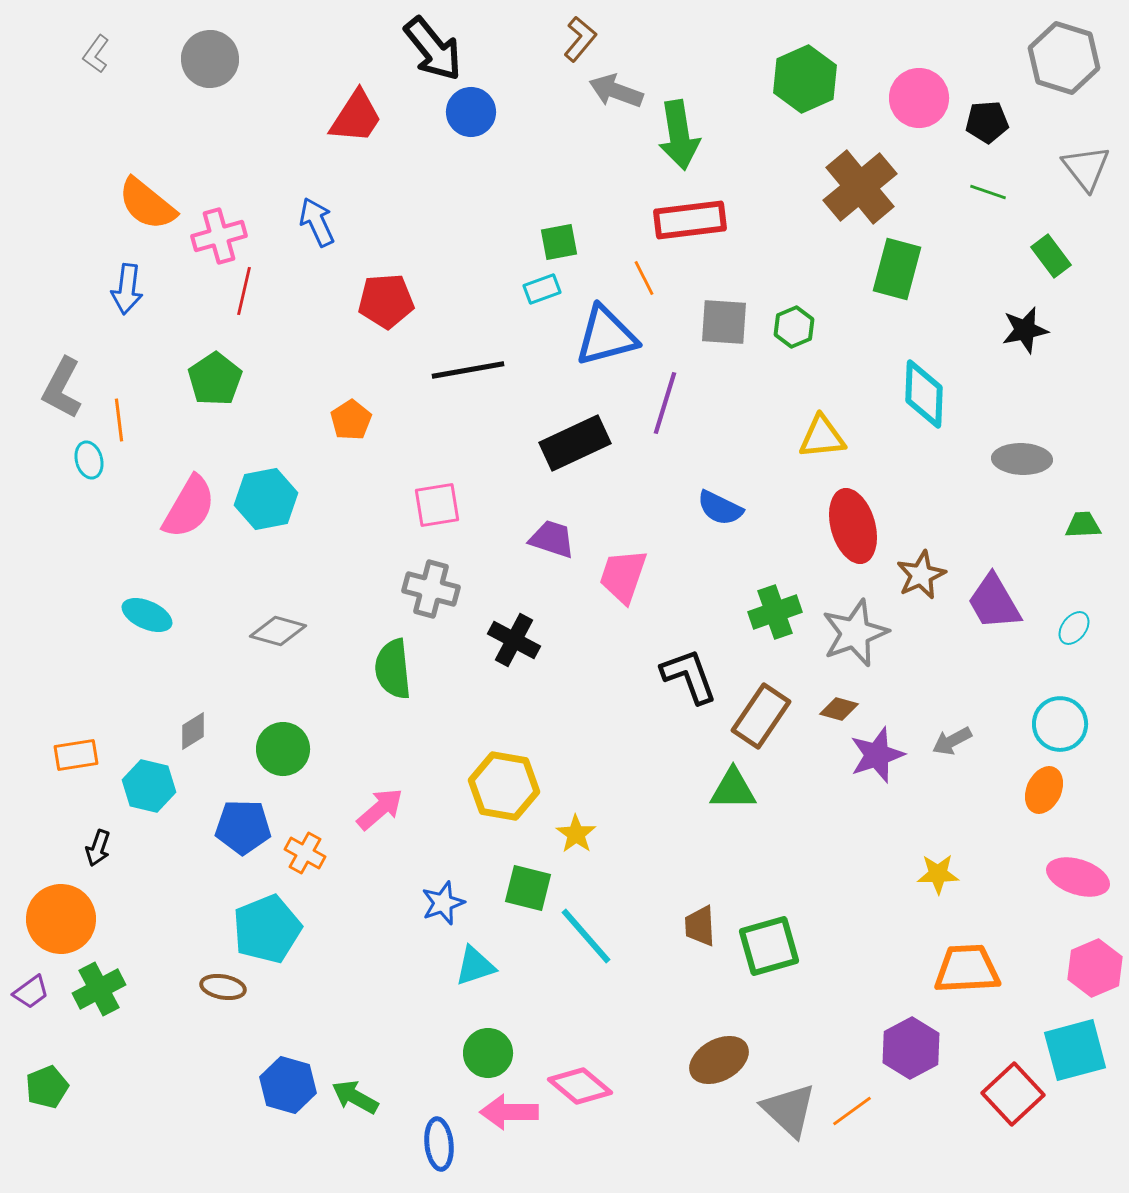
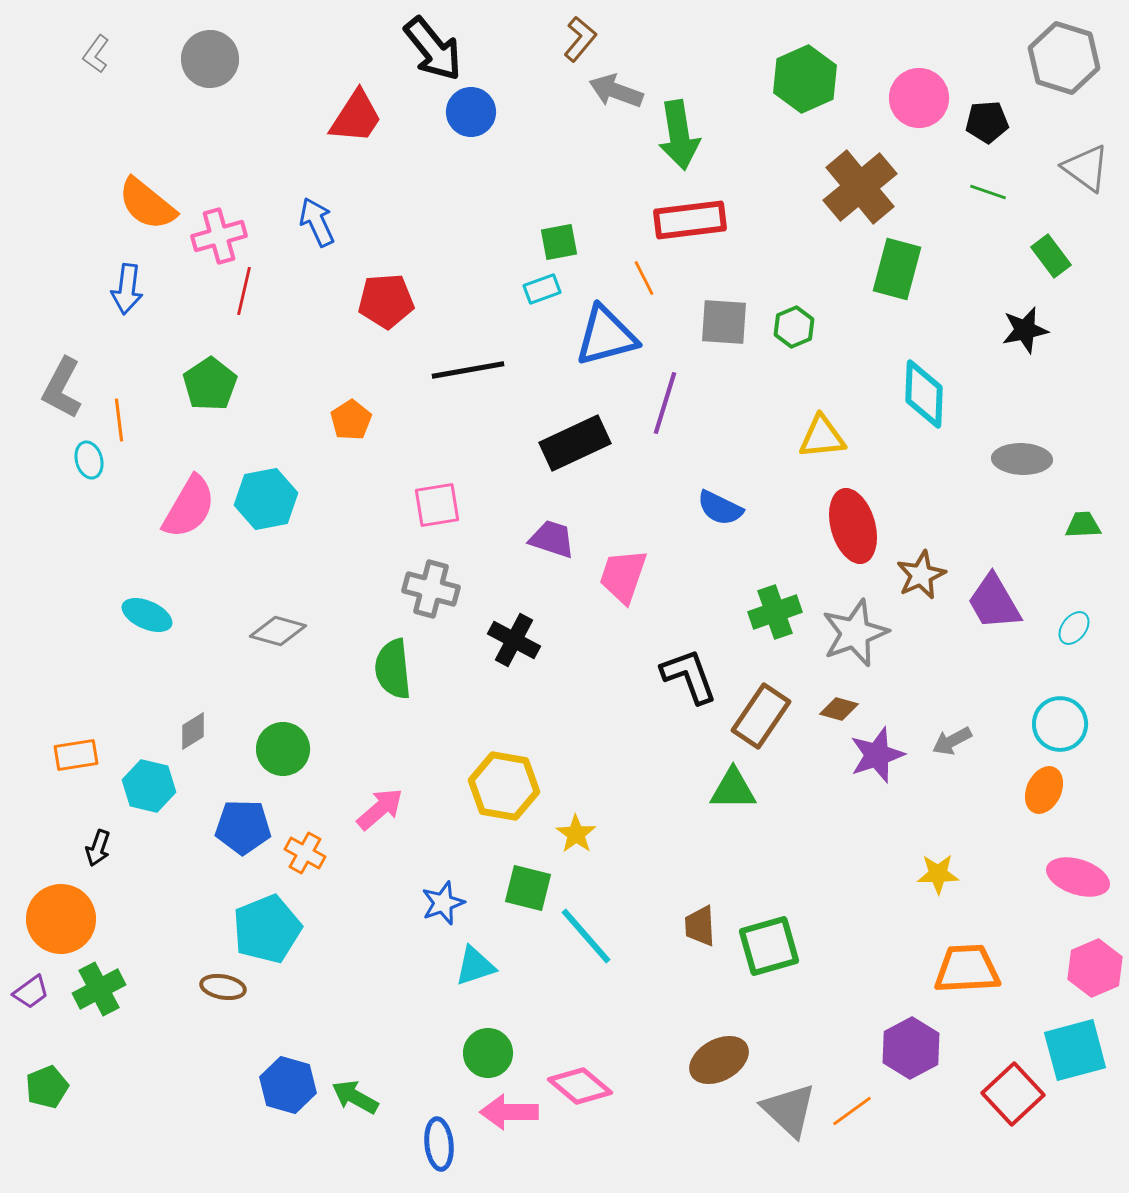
gray triangle at (1086, 168): rotated 16 degrees counterclockwise
green pentagon at (215, 379): moved 5 px left, 5 px down
